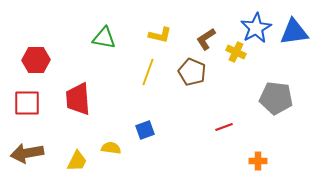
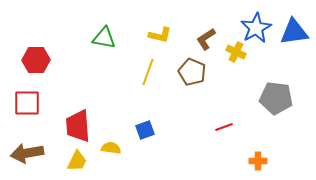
red trapezoid: moved 27 px down
